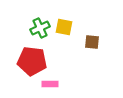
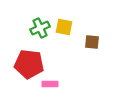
red pentagon: moved 3 px left, 3 px down
